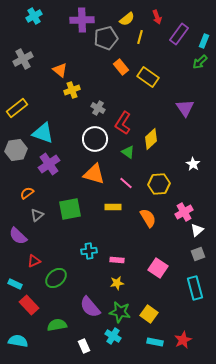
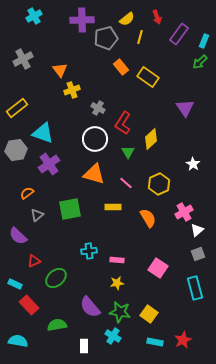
orange triangle at (60, 70): rotated 14 degrees clockwise
green triangle at (128, 152): rotated 24 degrees clockwise
yellow hexagon at (159, 184): rotated 20 degrees counterclockwise
white rectangle at (84, 346): rotated 24 degrees clockwise
